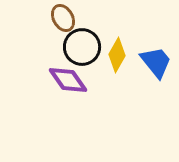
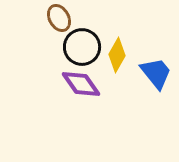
brown ellipse: moved 4 px left
blue trapezoid: moved 11 px down
purple diamond: moved 13 px right, 4 px down
